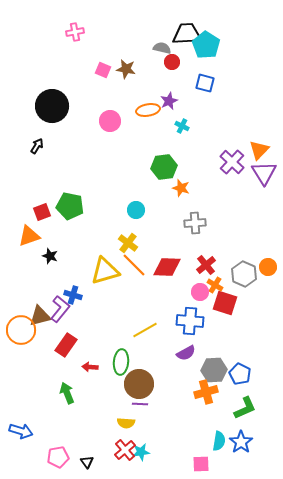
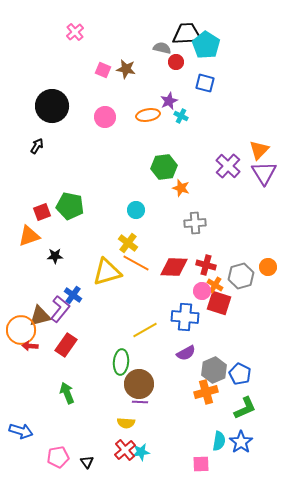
pink cross at (75, 32): rotated 30 degrees counterclockwise
red circle at (172, 62): moved 4 px right
orange ellipse at (148, 110): moved 5 px down
pink circle at (110, 121): moved 5 px left, 4 px up
cyan cross at (182, 126): moved 1 px left, 10 px up
purple cross at (232, 162): moved 4 px left, 4 px down
black star at (50, 256): moved 5 px right; rotated 21 degrees counterclockwise
orange line at (134, 265): moved 2 px right, 2 px up; rotated 16 degrees counterclockwise
red cross at (206, 265): rotated 36 degrees counterclockwise
red diamond at (167, 267): moved 7 px right
yellow triangle at (105, 271): moved 2 px right, 1 px down
gray hexagon at (244, 274): moved 3 px left, 2 px down; rotated 20 degrees clockwise
pink circle at (200, 292): moved 2 px right, 1 px up
blue cross at (73, 295): rotated 18 degrees clockwise
red square at (225, 303): moved 6 px left
blue cross at (190, 321): moved 5 px left, 4 px up
red arrow at (90, 367): moved 60 px left, 21 px up
gray hexagon at (214, 370): rotated 20 degrees counterclockwise
purple line at (140, 404): moved 2 px up
